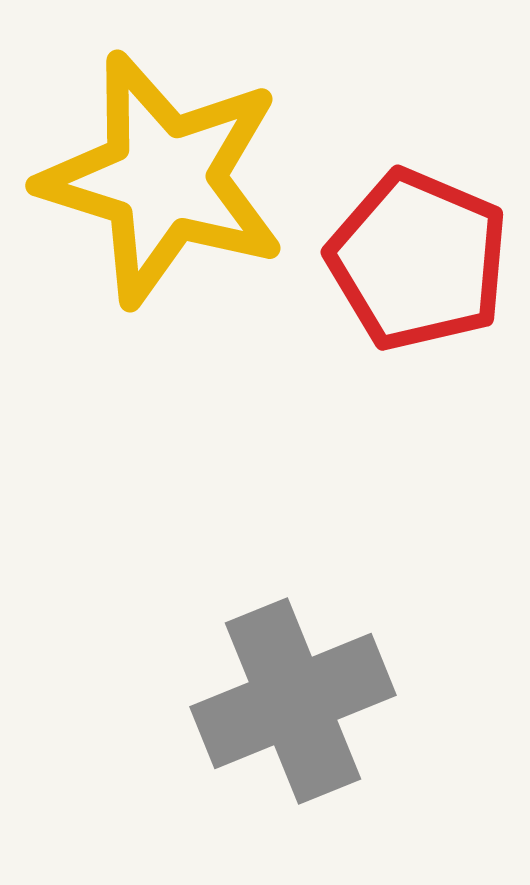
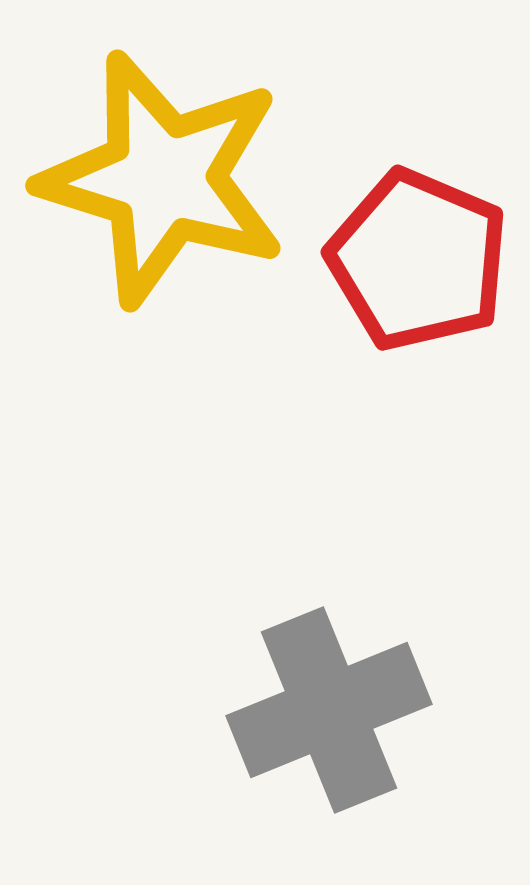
gray cross: moved 36 px right, 9 px down
